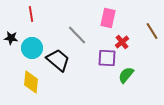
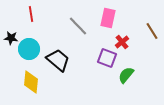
gray line: moved 1 px right, 9 px up
cyan circle: moved 3 px left, 1 px down
purple square: rotated 18 degrees clockwise
